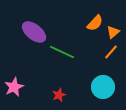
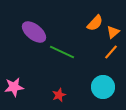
pink star: rotated 18 degrees clockwise
